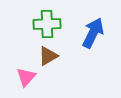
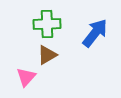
blue arrow: moved 2 px right; rotated 12 degrees clockwise
brown triangle: moved 1 px left, 1 px up
